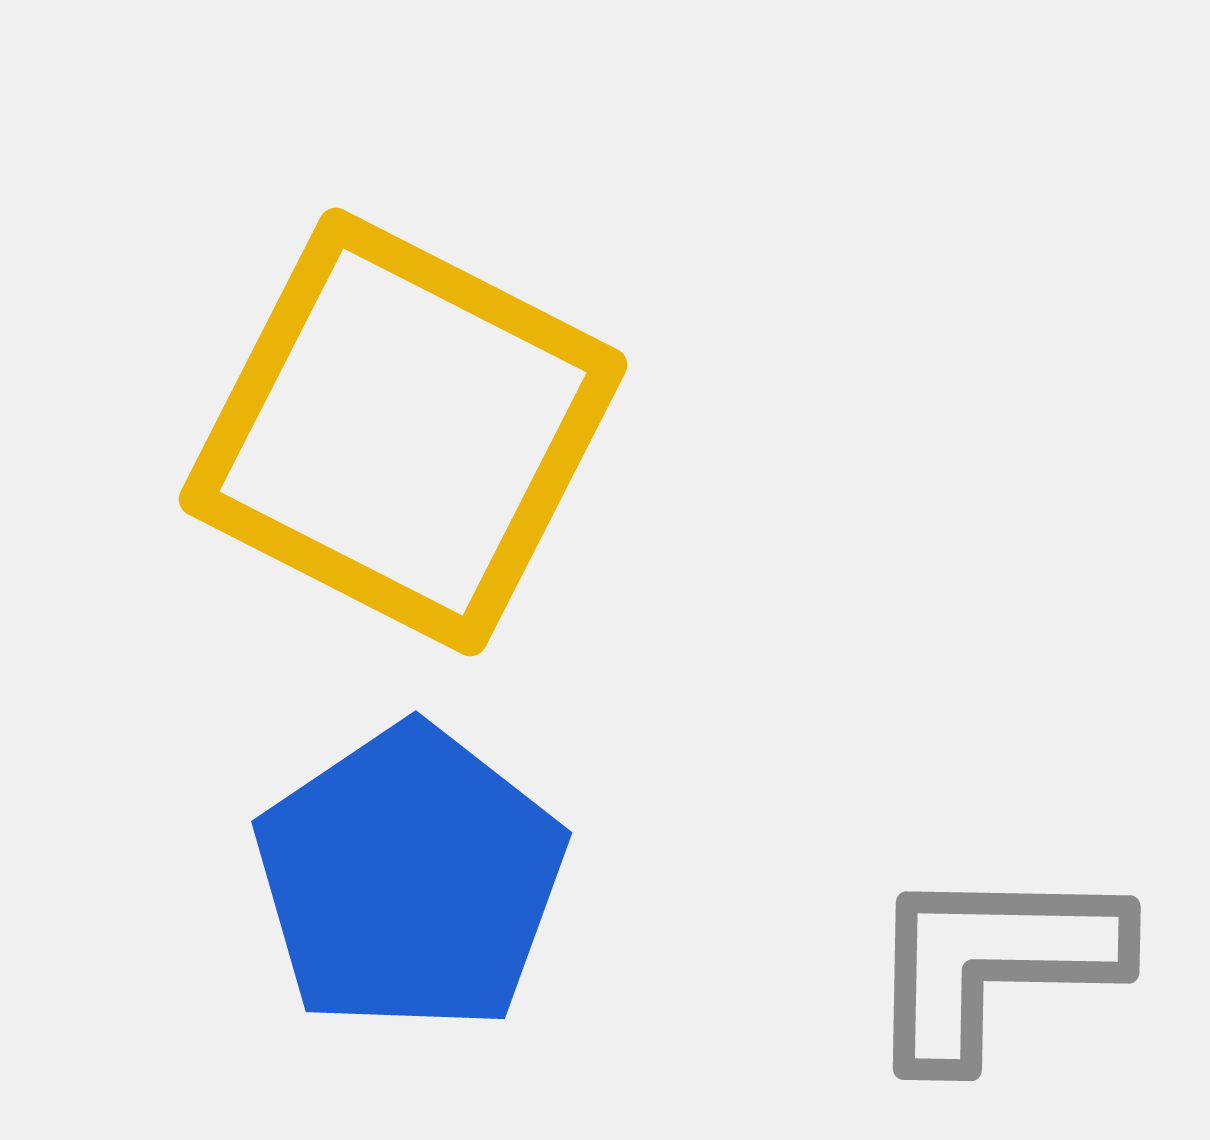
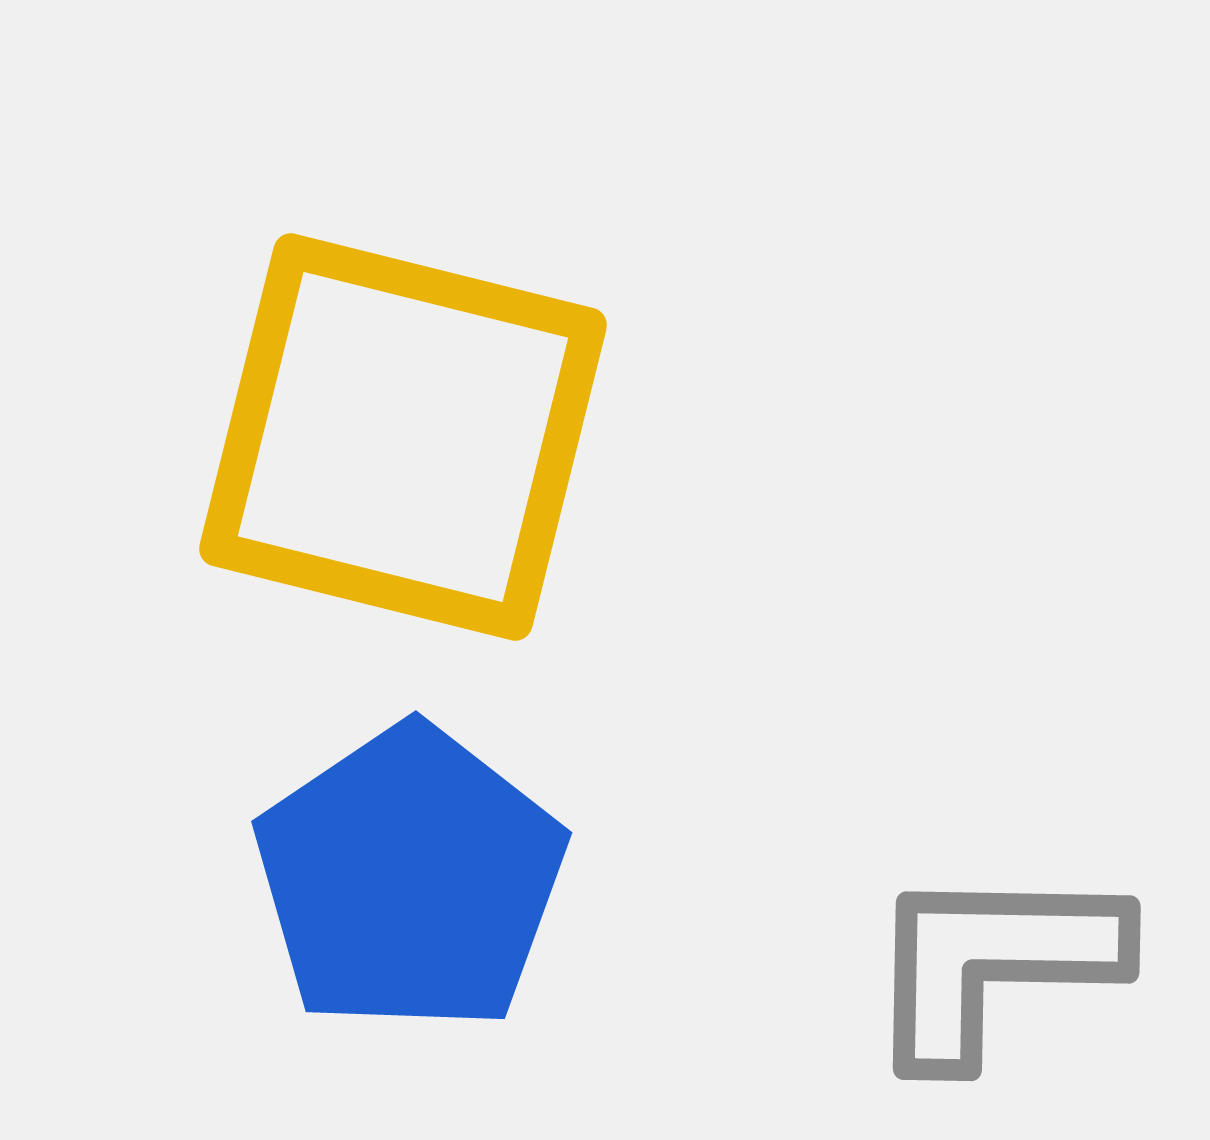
yellow square: moved 5 px down; rotated 13 degrees counterclockwise
